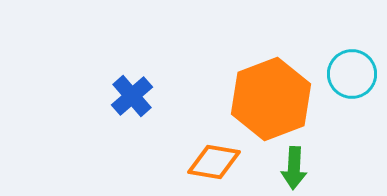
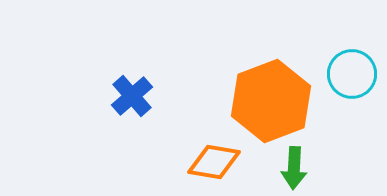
orange hexagon: moved 2 px down
